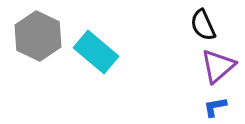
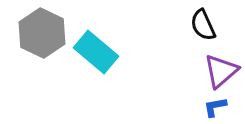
gray hexagon: moved 4 px right, 3 px up
purple triangle: moved 3 px right, 5 px down
